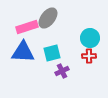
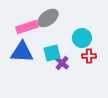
gray ellipse: rotated 15 degrees clockwise
cyan circle: moved 8 px left
blue triangle: moved 1 px left
purple cross: moved 8 px up; rotated 24 degrees counterclockwise
